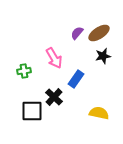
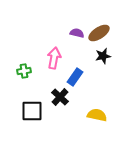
purple semicircle: rotated 64 degrees clockwise
pink arrow: rotated 140 degrees counterclockwise
blue rectangle: moved 1 px left, 2 px up
black cross: moved 6 px right
yellow semicircle: moved 2 px left, 2 px down
